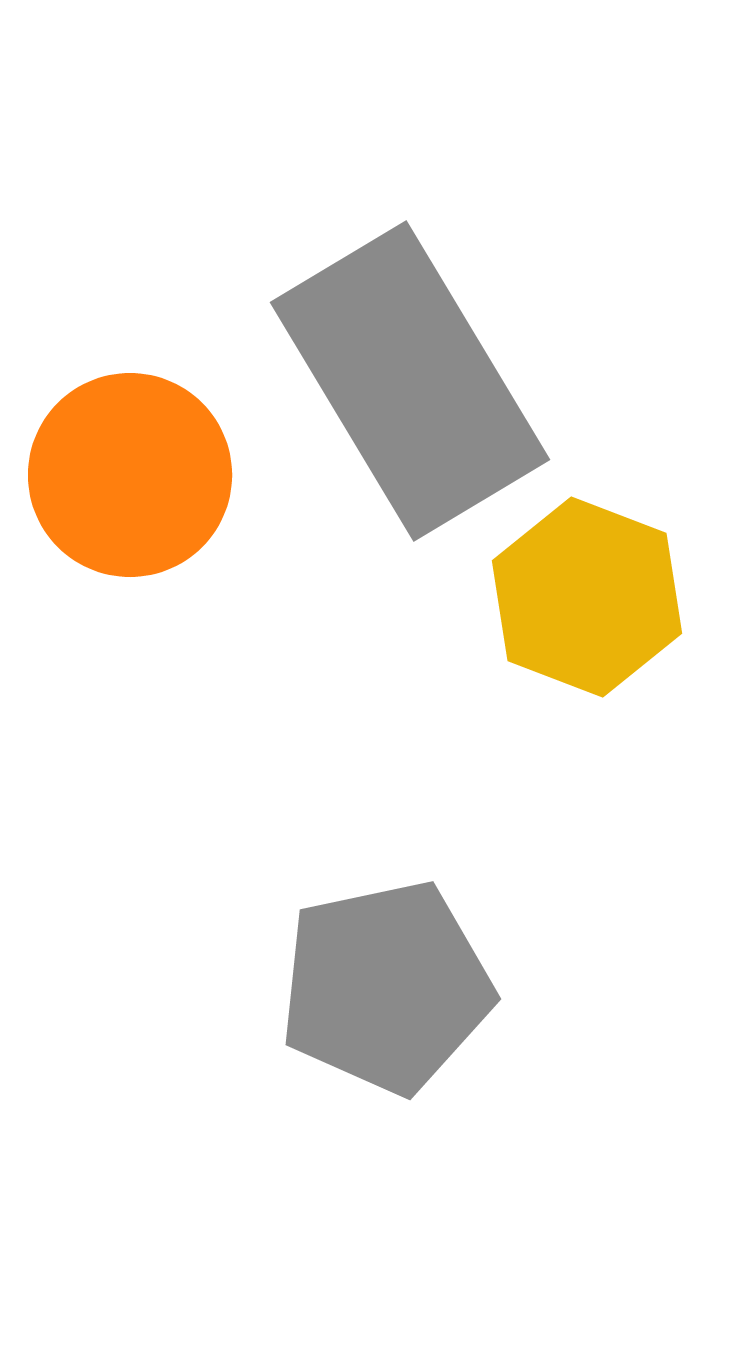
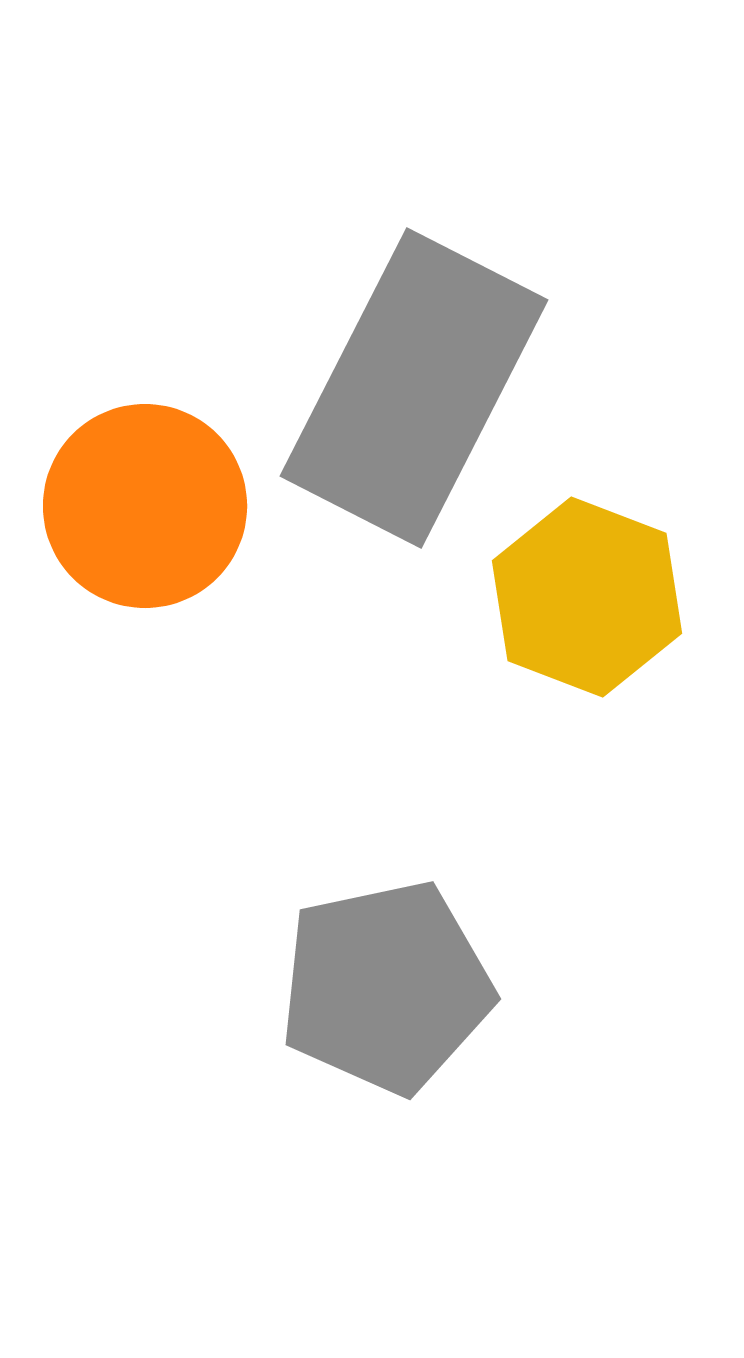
gray rectangle: moved 4 px right, 7 px down; rotated 58 degrees clockwise
orange circle: moved 15 px right, 31 px down
